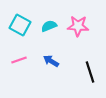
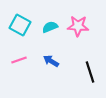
cyan semicircle: moved 1 px right, 1 px down
